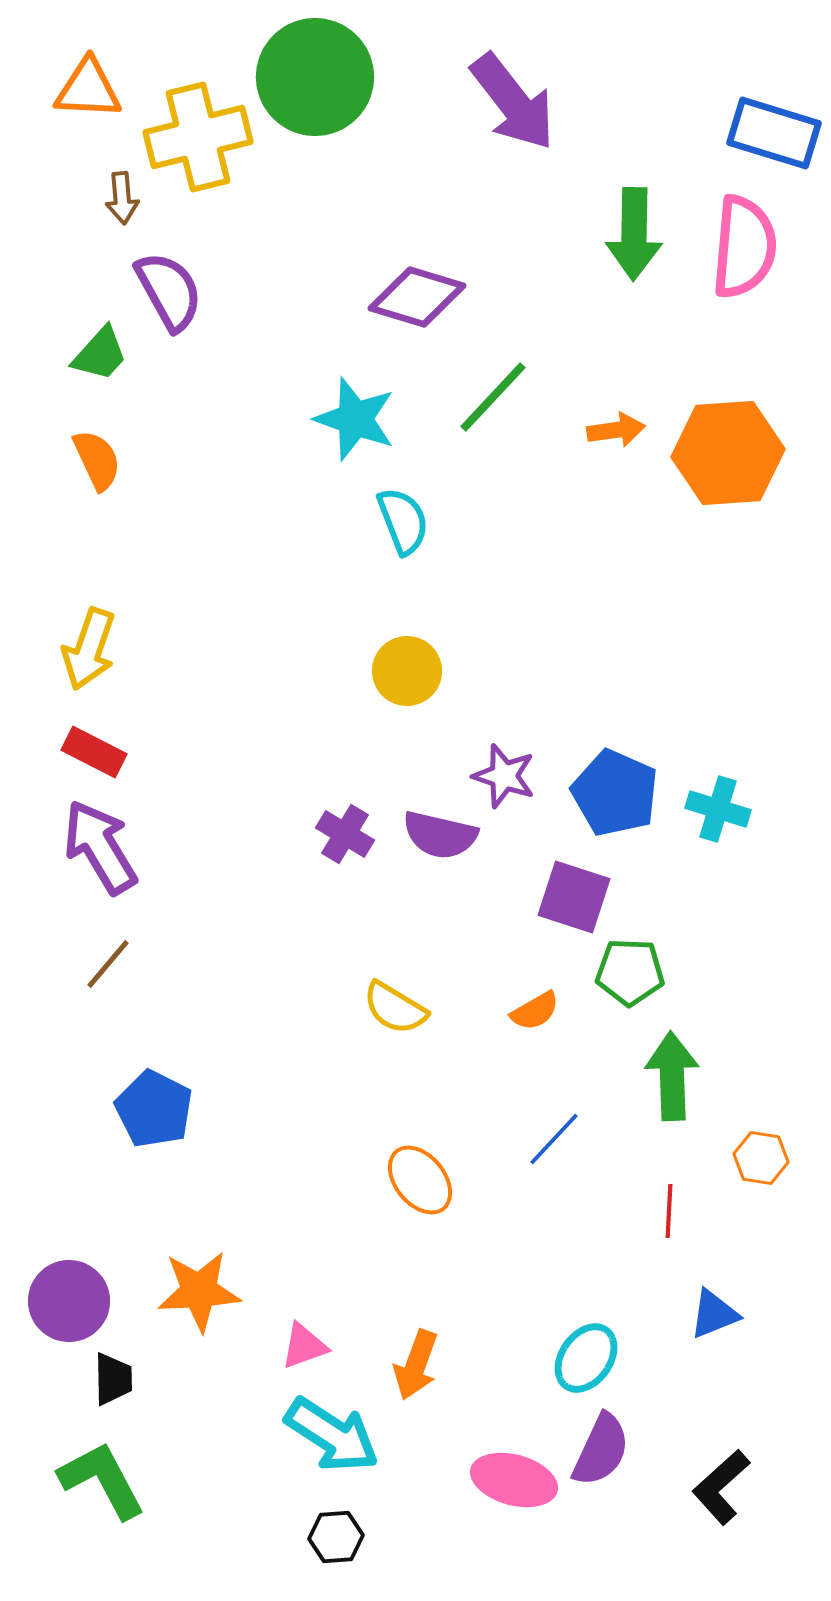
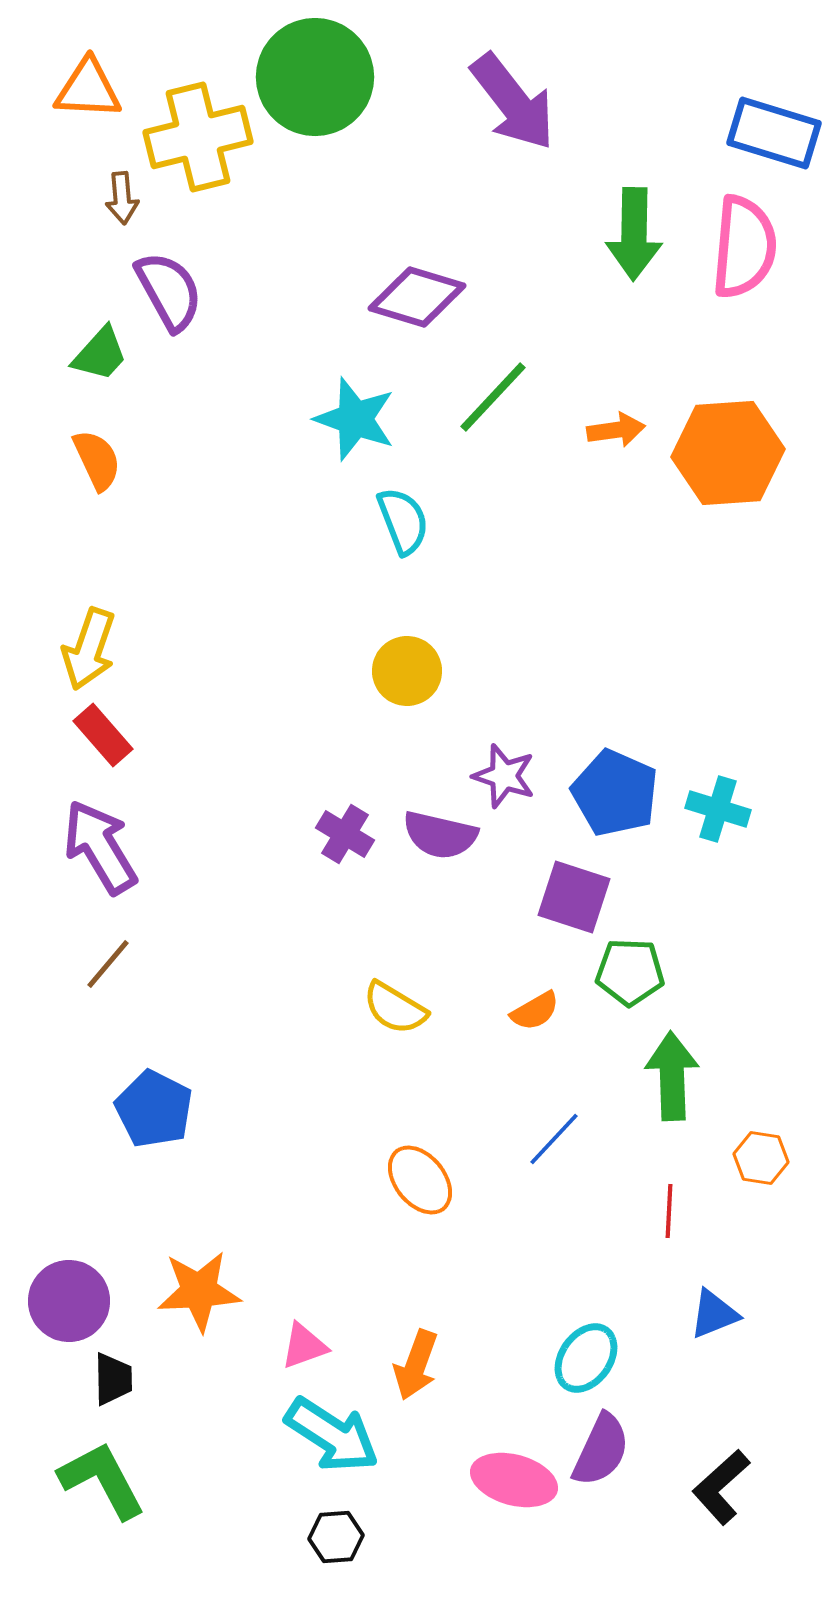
red rectangle at (94, 752): moved 9 px right, 17 px up; rotated 22 degrees clockwise
